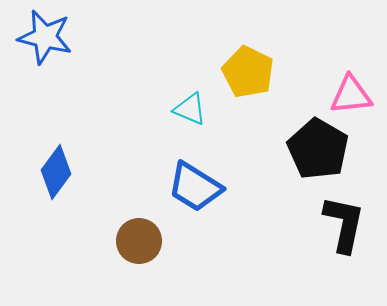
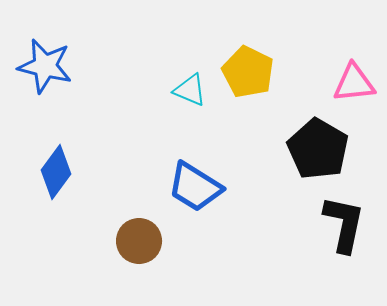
blue star: moved 29 px down
pink triangle: moved 3 px right, 12 px up
cyan triangle: moved 19 px up
